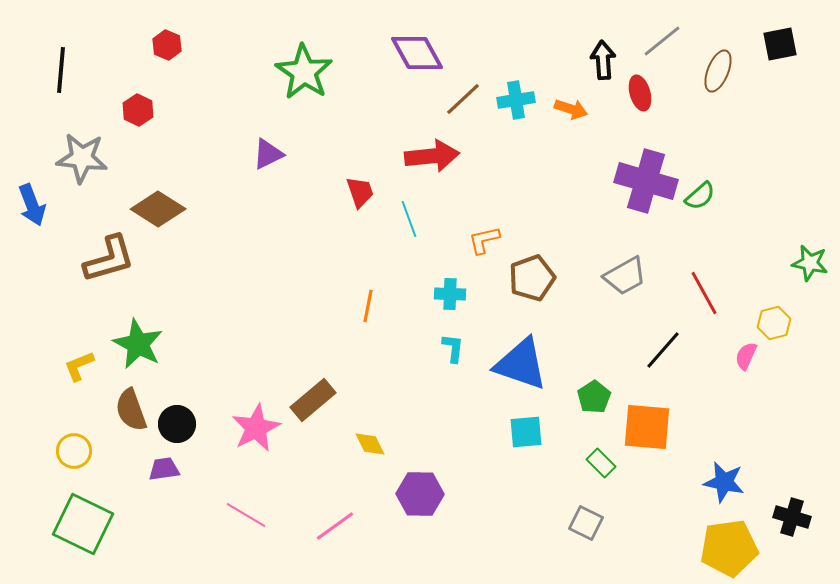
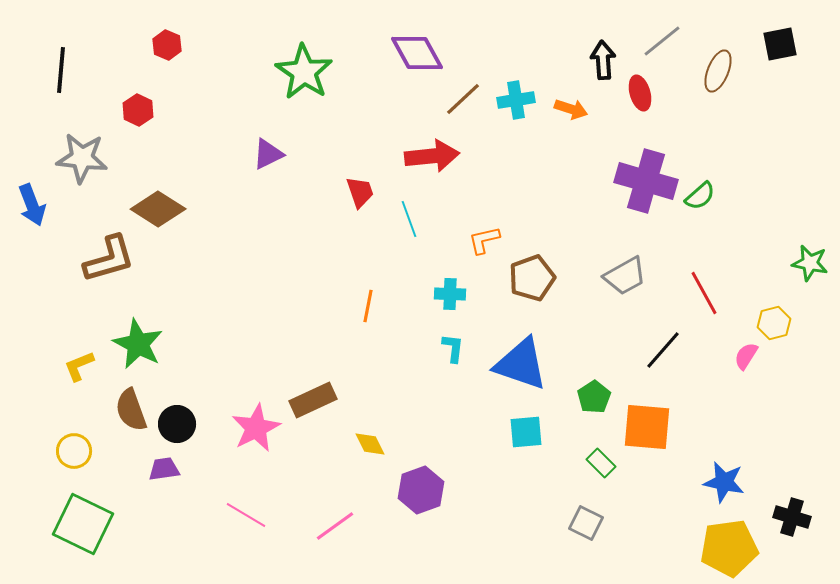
pink semicircle at (746, 356): rotated 8 degrees clockwise
brown rectangle at (313, 400): rotated 15 degrees clockwise
purple hexagon at (420, 494): moved 1 px right, 4 px up; rotated 21 degrees counterclockwise
